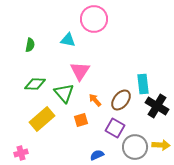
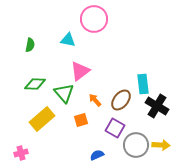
pink triangle: rotated 20 degrees clockwise
gray circle: moved 1 px right, 2 px up
